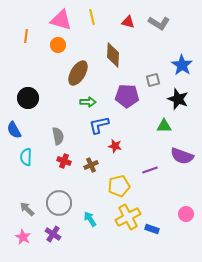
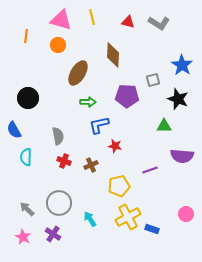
purple semicircle: rotated 15 degrees counterclockwise
